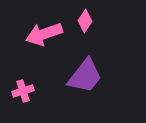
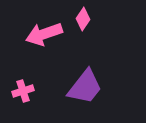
pink diamond: moved 2 px left, 2 px up
purple trapezoid: moved 11 px down
